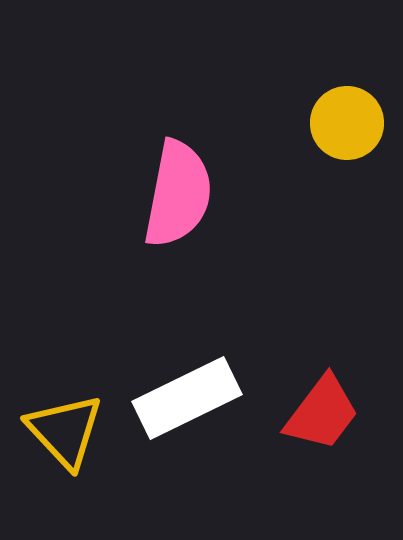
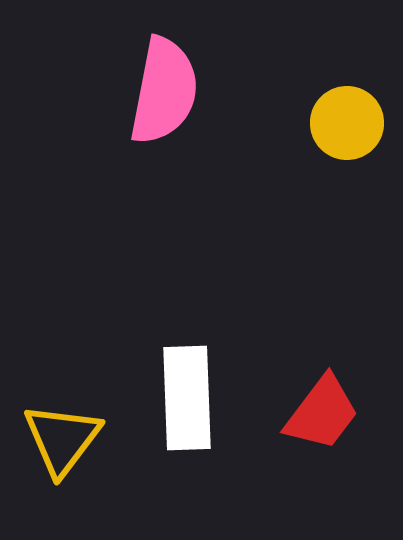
pink semicircle: moved 14 px left, 103 px up
white rectangle: rotated 66 degrees counterclockwise
yellow triangle: moved 3 px left, 8 px down; rotated 20 degrees clockwise
